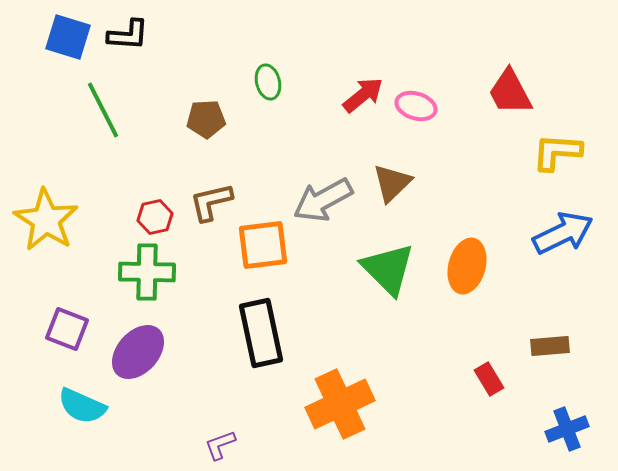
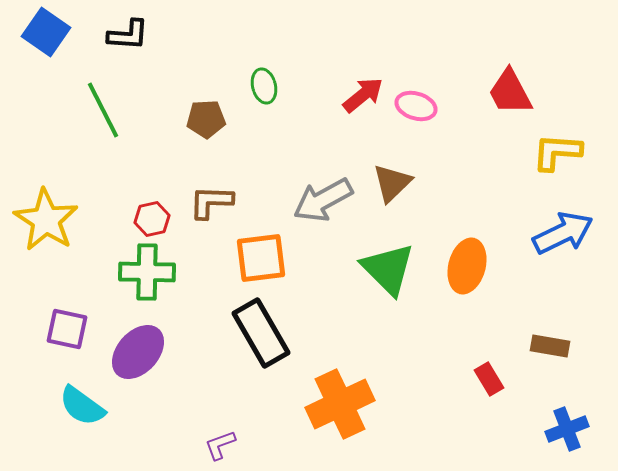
blue square: moved 22 px left, 5 px up; rotated 18 degrees clockwise
green ellipse: moved 4 px left, 4 px down
brown L-shape: rotated 15 degrees clockwise
red hexagon: moved 3 px left, 2 px down
orange square: moved 2 px left, 13 px down
purple square: rotated 9 degrees counterclockwise
black rectangle: rotated 18 degrees counterclockwise
brown rectangle: rotated 15 degrees clockwise
cyan semicircle: rotated 12 degrees clockwise
